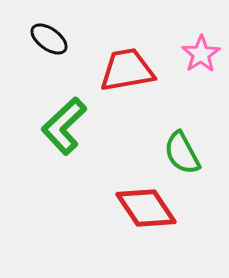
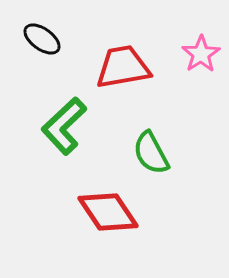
black ellipse: moved 7 px left
red trapezoid: moved 4 px left, 3 px up
green semicircle: moved 31 px left
red diamond: moved 38 px left, 4 px down
